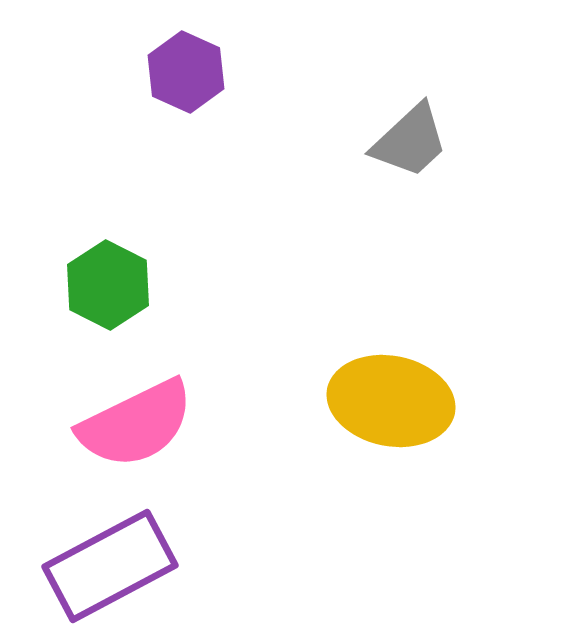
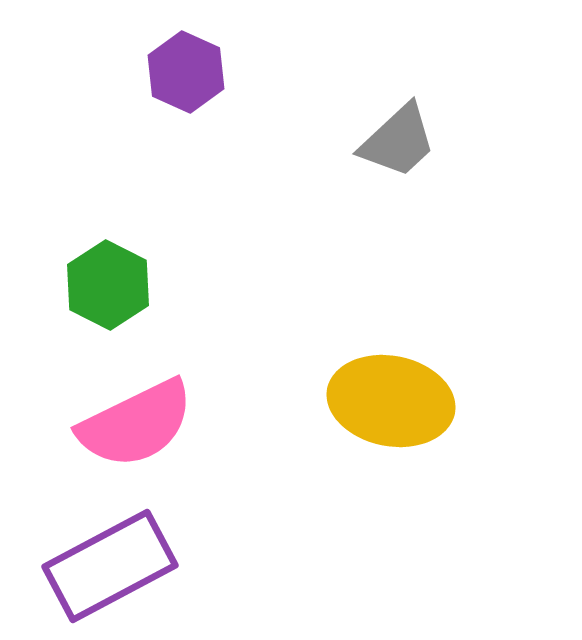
gray trapezoid: moved 12 px left
